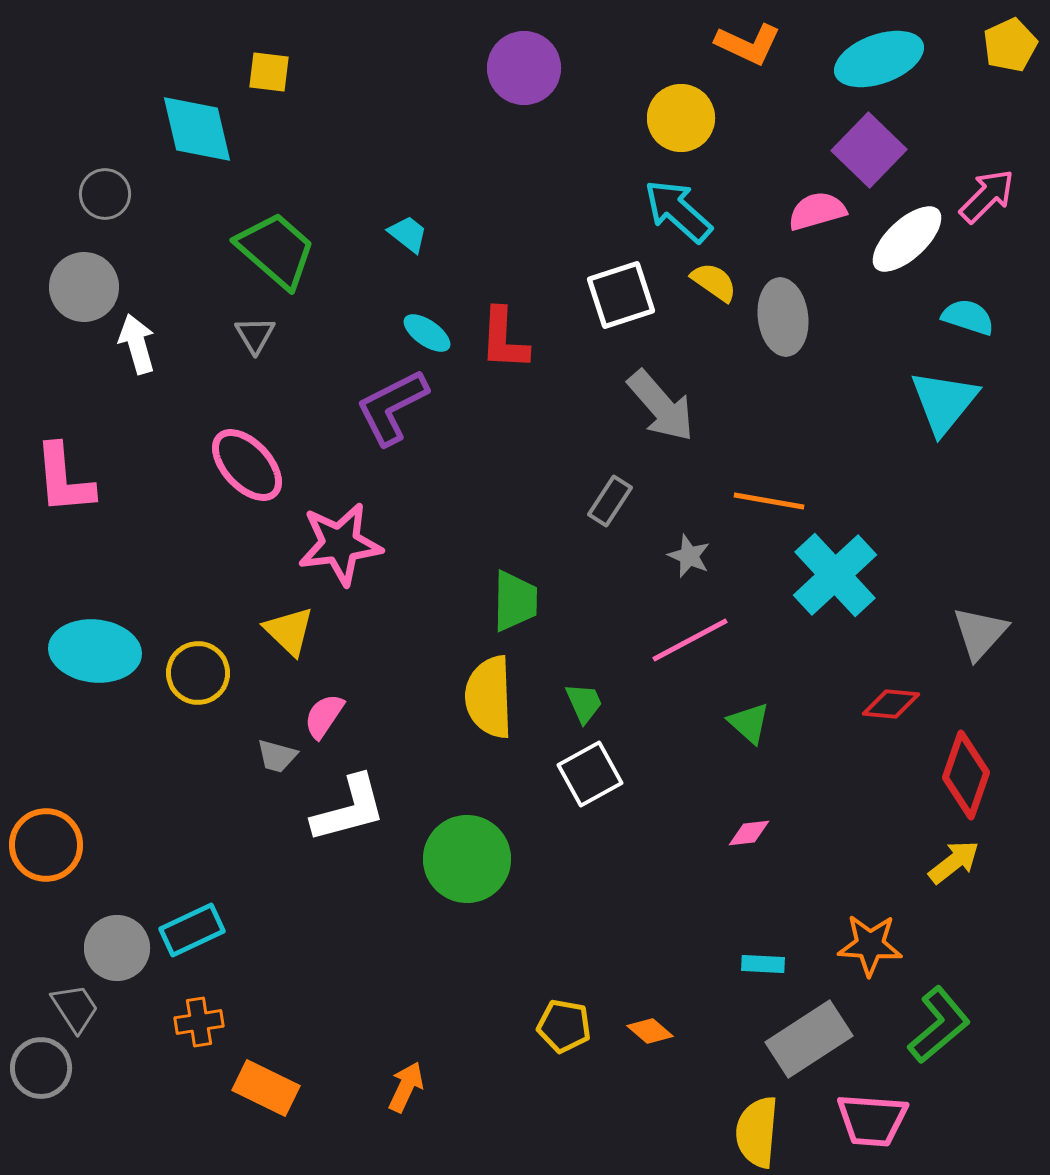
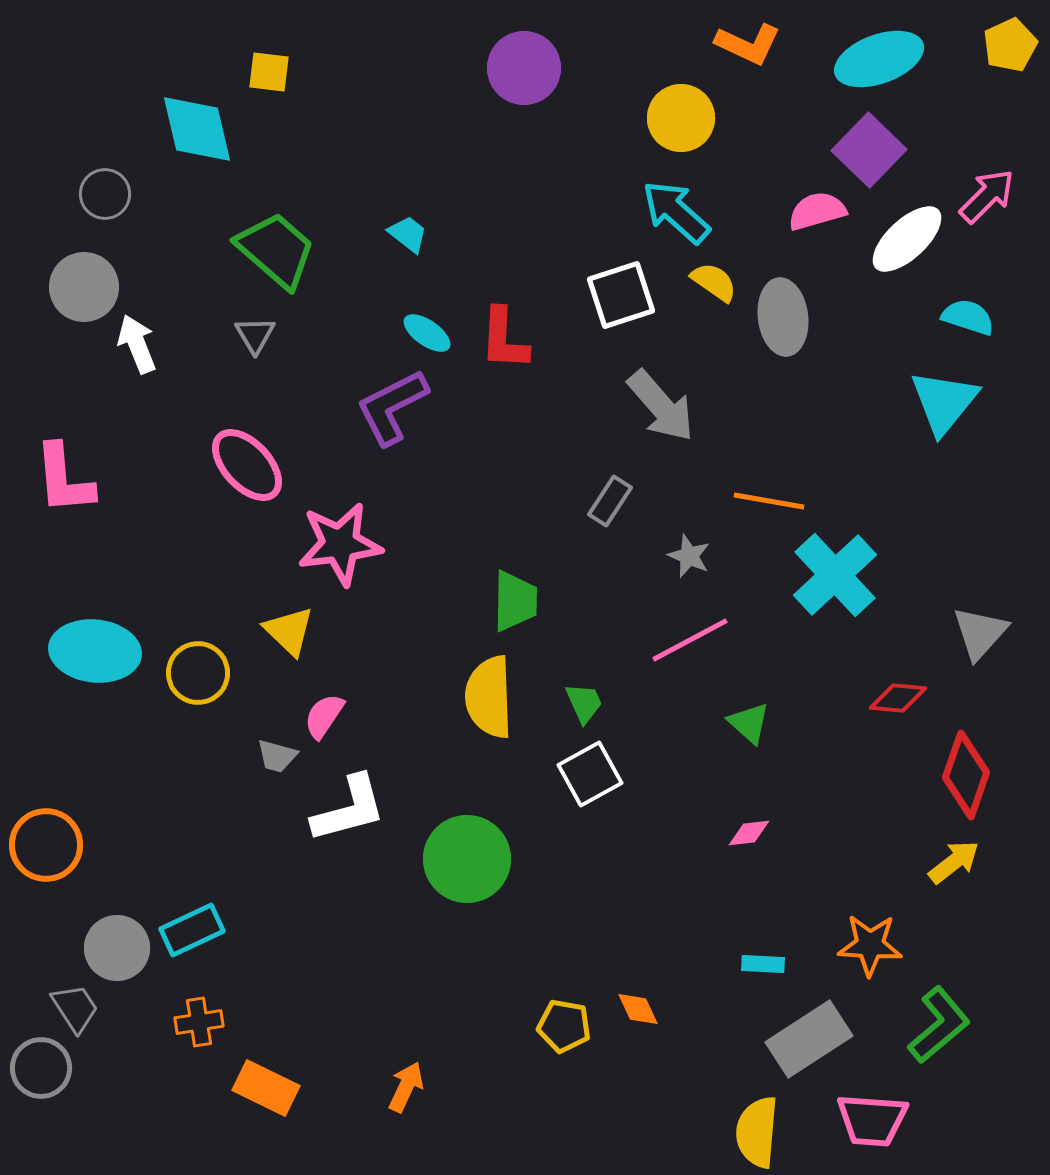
cyan arrow at (678, 211): moved 2 px left, 1 px down
white arrow at (137, 344): rotated 6 degrees counterclockwise
red diamond at (891, 704): moved 7 px right, 6 px up
orange diamond at (650, 1031): moved 12 px left, 22 px up; rotated 24 degrees clockwise
